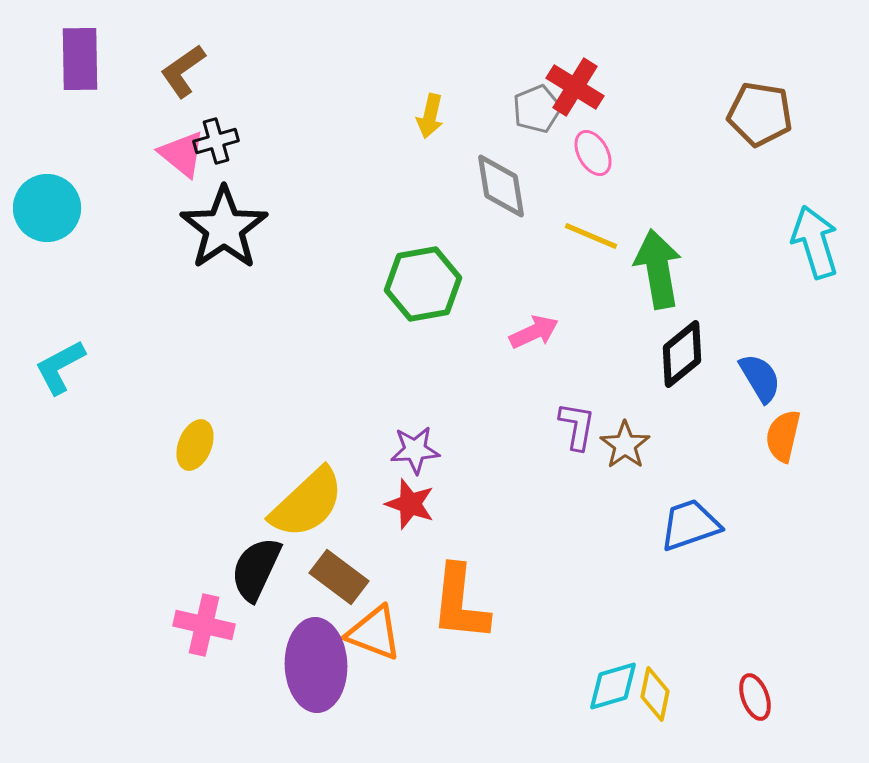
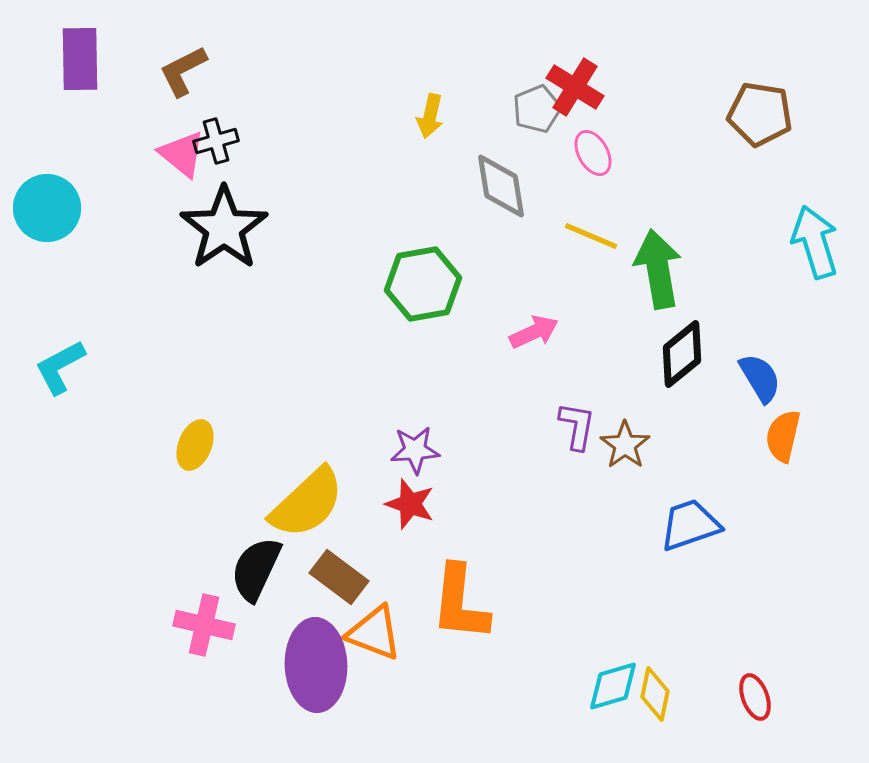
brown L-shape: rotated 8 degrees clockwise
